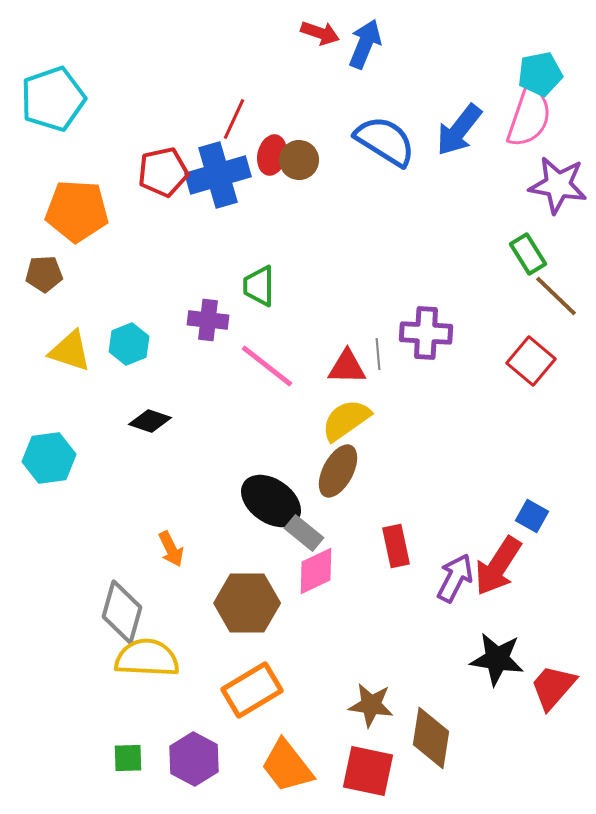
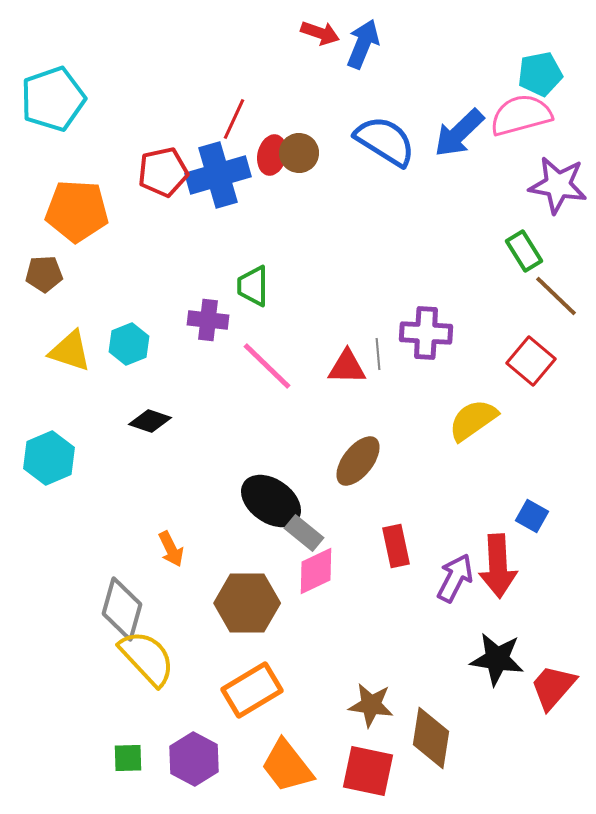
blue arrow at (365, 44): moved 2 px left
pink semicircle at (529, 117): moved 8 px left, 2 px up; rotated 124 degrees counterclockwise
blue arrow at (459, 130): moved 3 px down; rotated 8 degrees clockwise
brown circle at (299, 160): moved 7 px up
green rectangle at (528, 254): moved 4 px left, 3 px up
green trapezoid at (259, 286): moved 6 px left
pink line at (267, 366): rotated 6 degrees clockwise
yellow semicircle at (346, 420): moved 127 px right
cyan hexagon at (49, 458): rotated 15 degrees counterclockwise
brown ellipse at (338, 471): moved 20 px right, 10 px up; rotated 10 degrees clockwise
red arrow at (498, 566): rotated 36 degrees counterclockwise
gray diamond at (122, 612): moved 3 px up
yellow semicircle at (147, 658): rotated 44 degrees clockwise
